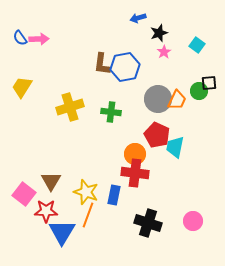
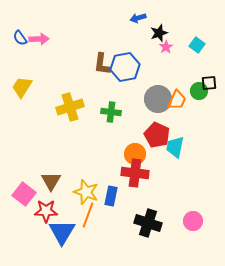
pink star: moved 2 px right, 5 px up
blue rectangle: moved 3 px left, 1 px down
